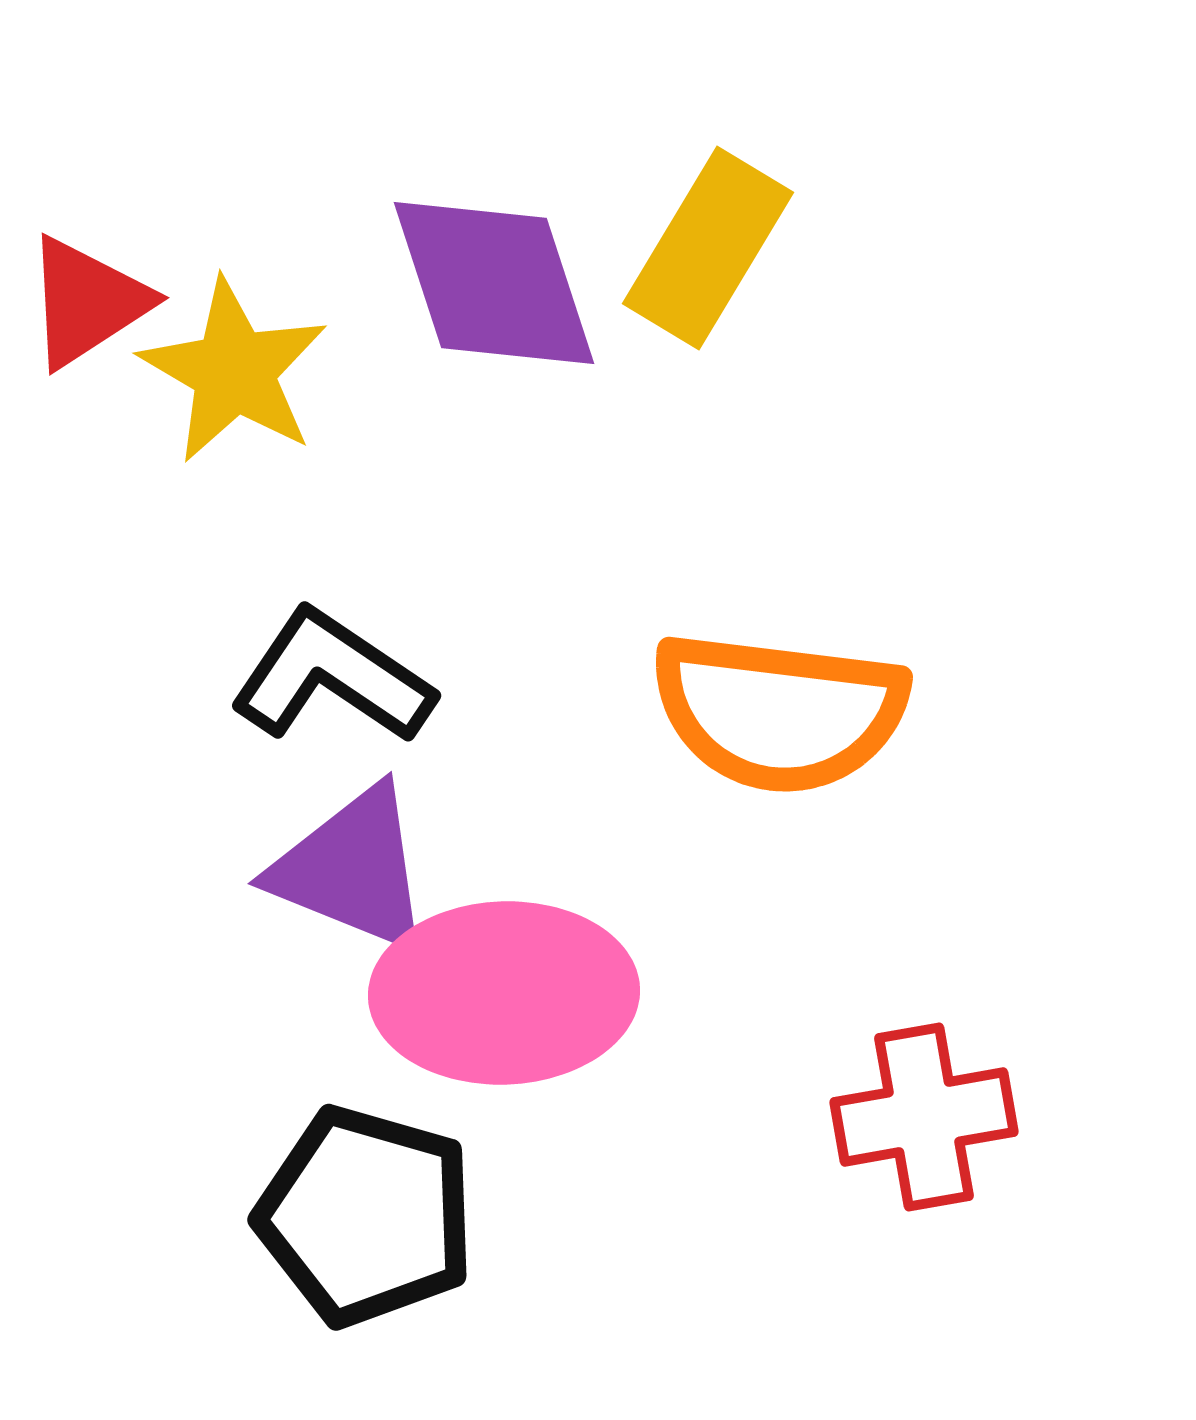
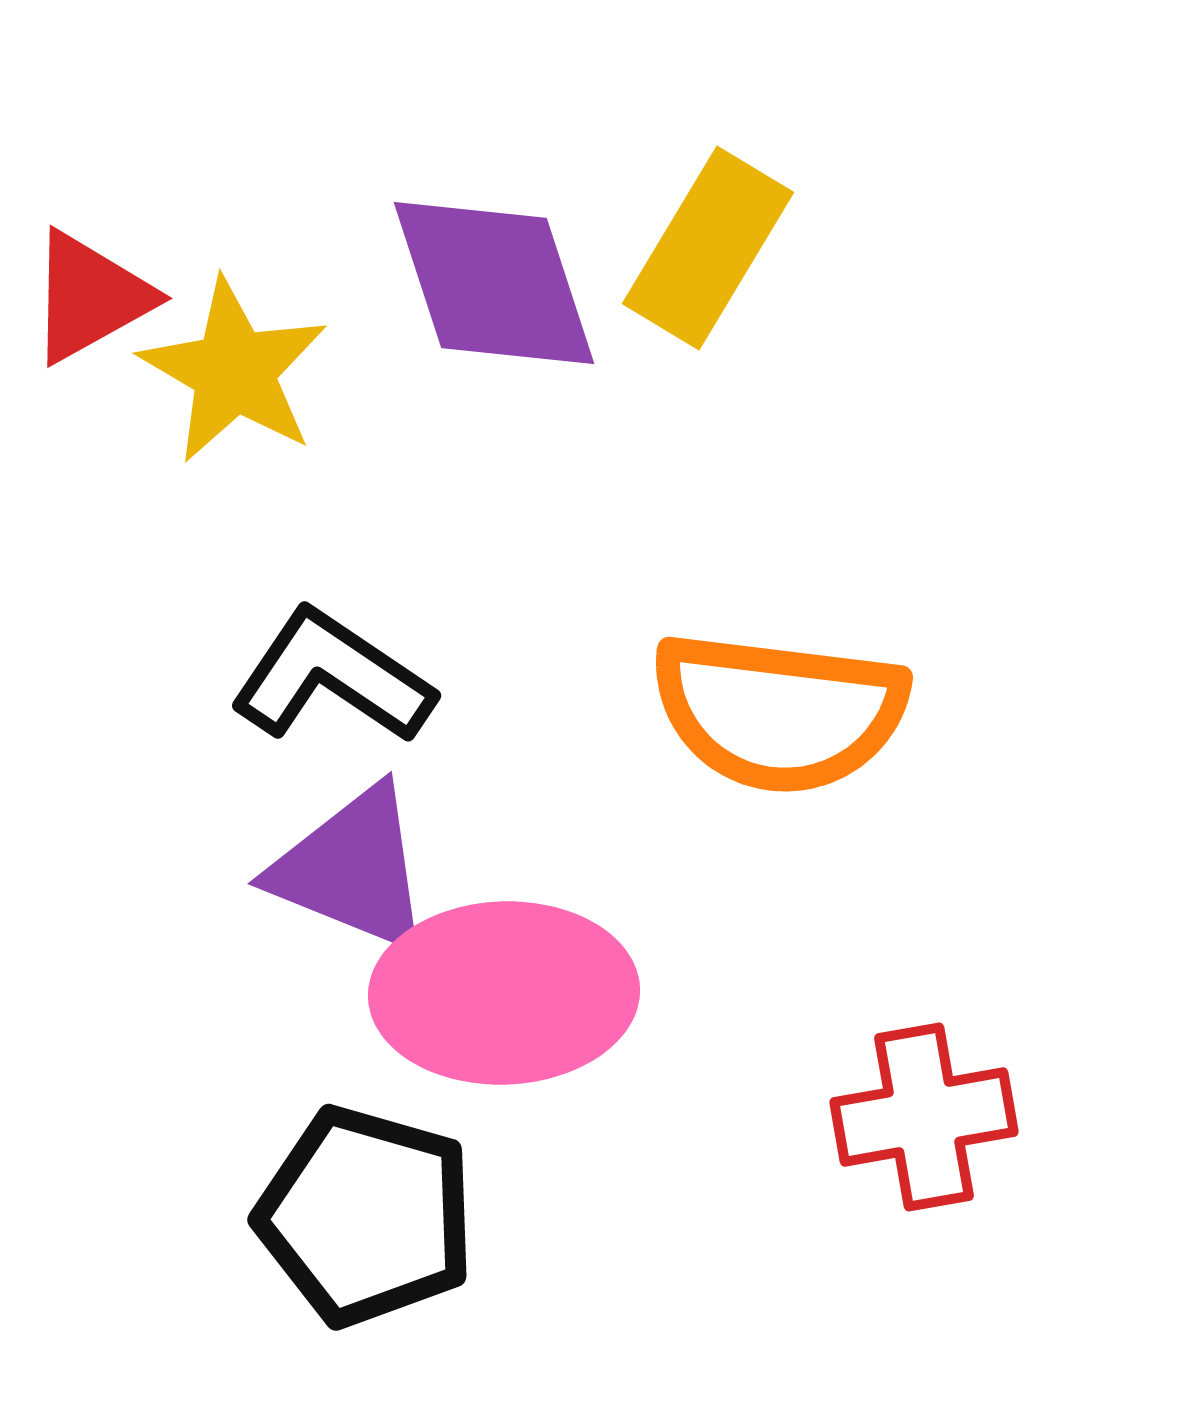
red triangle: moved 3 px right, 5 px up; rotated 4 degrees clockwise
